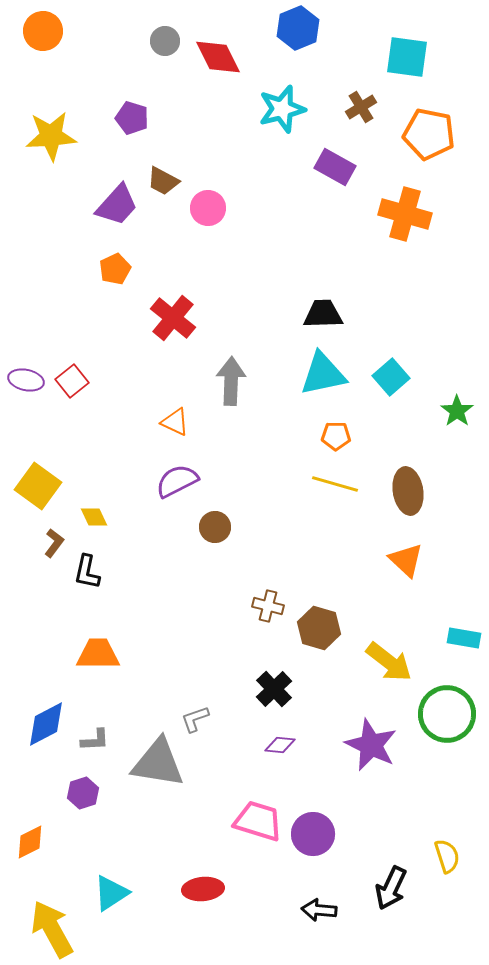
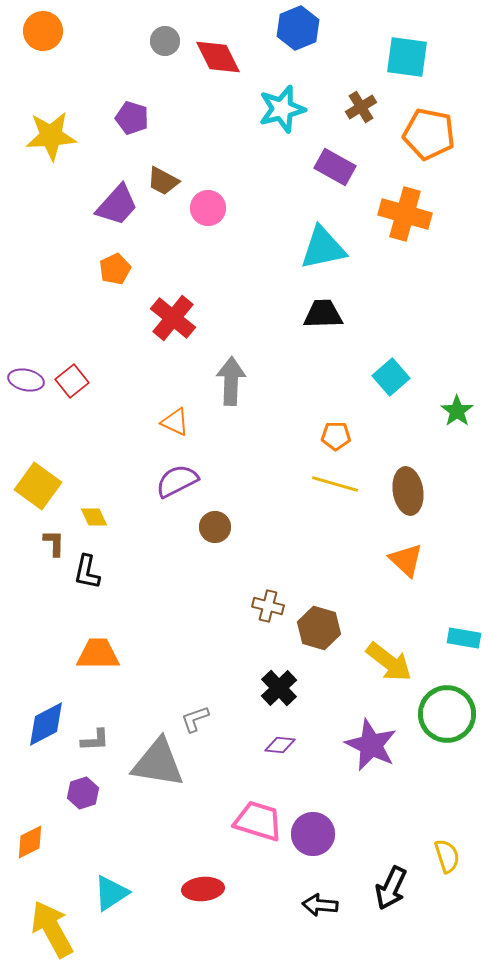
cyan triangle at (323, 374): moved 126 px up
brown L-shape at (54, 543): rotated 36 degrees counterclockwise
black cross at (274, 689): moved 5 px right, 1 px up
black arrow at (319, 910): moved 1 px right, 5 px up
